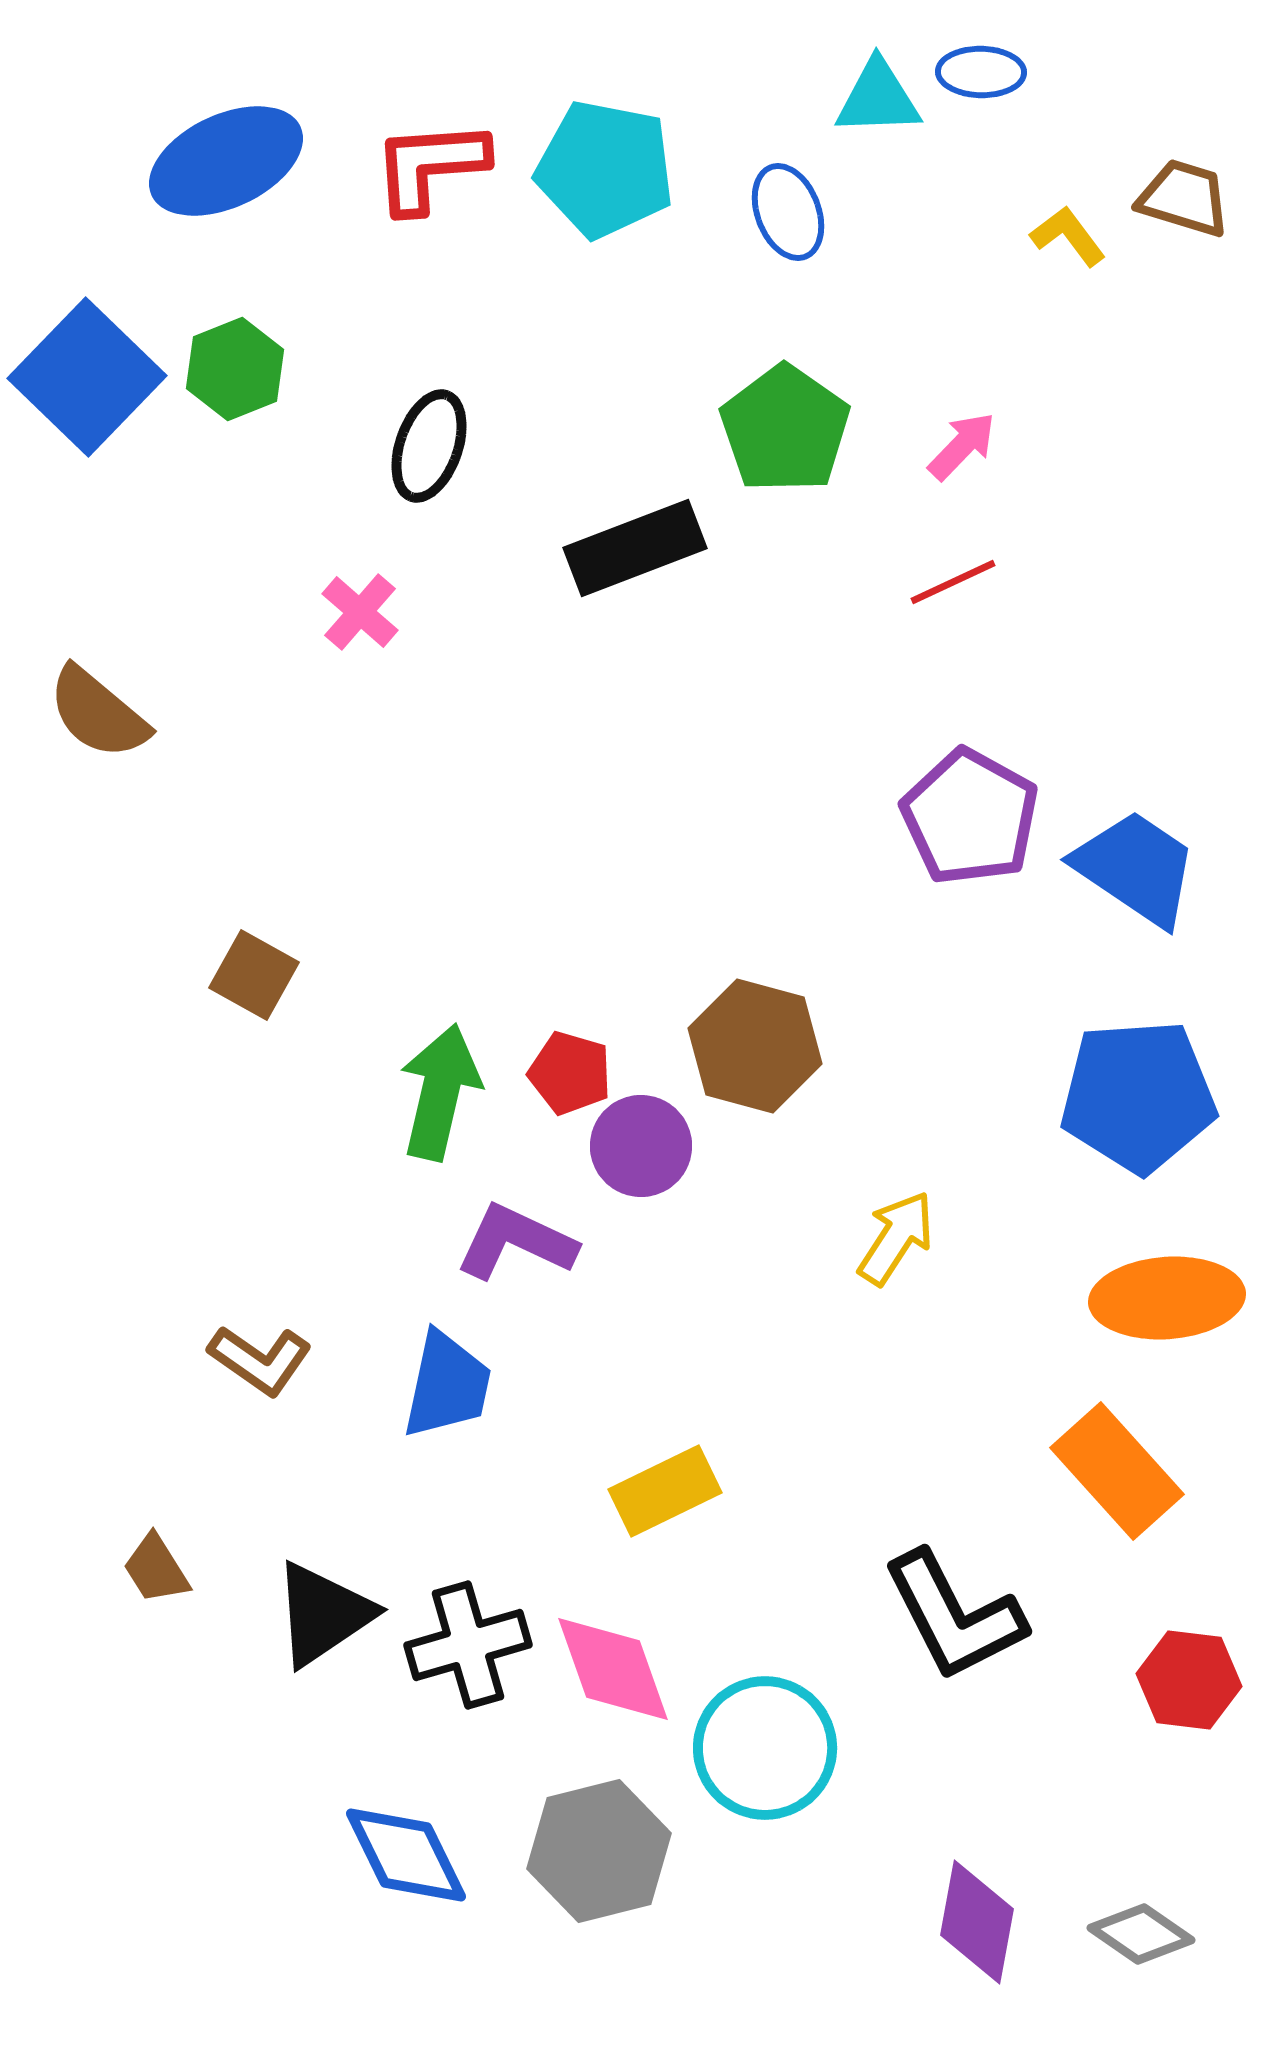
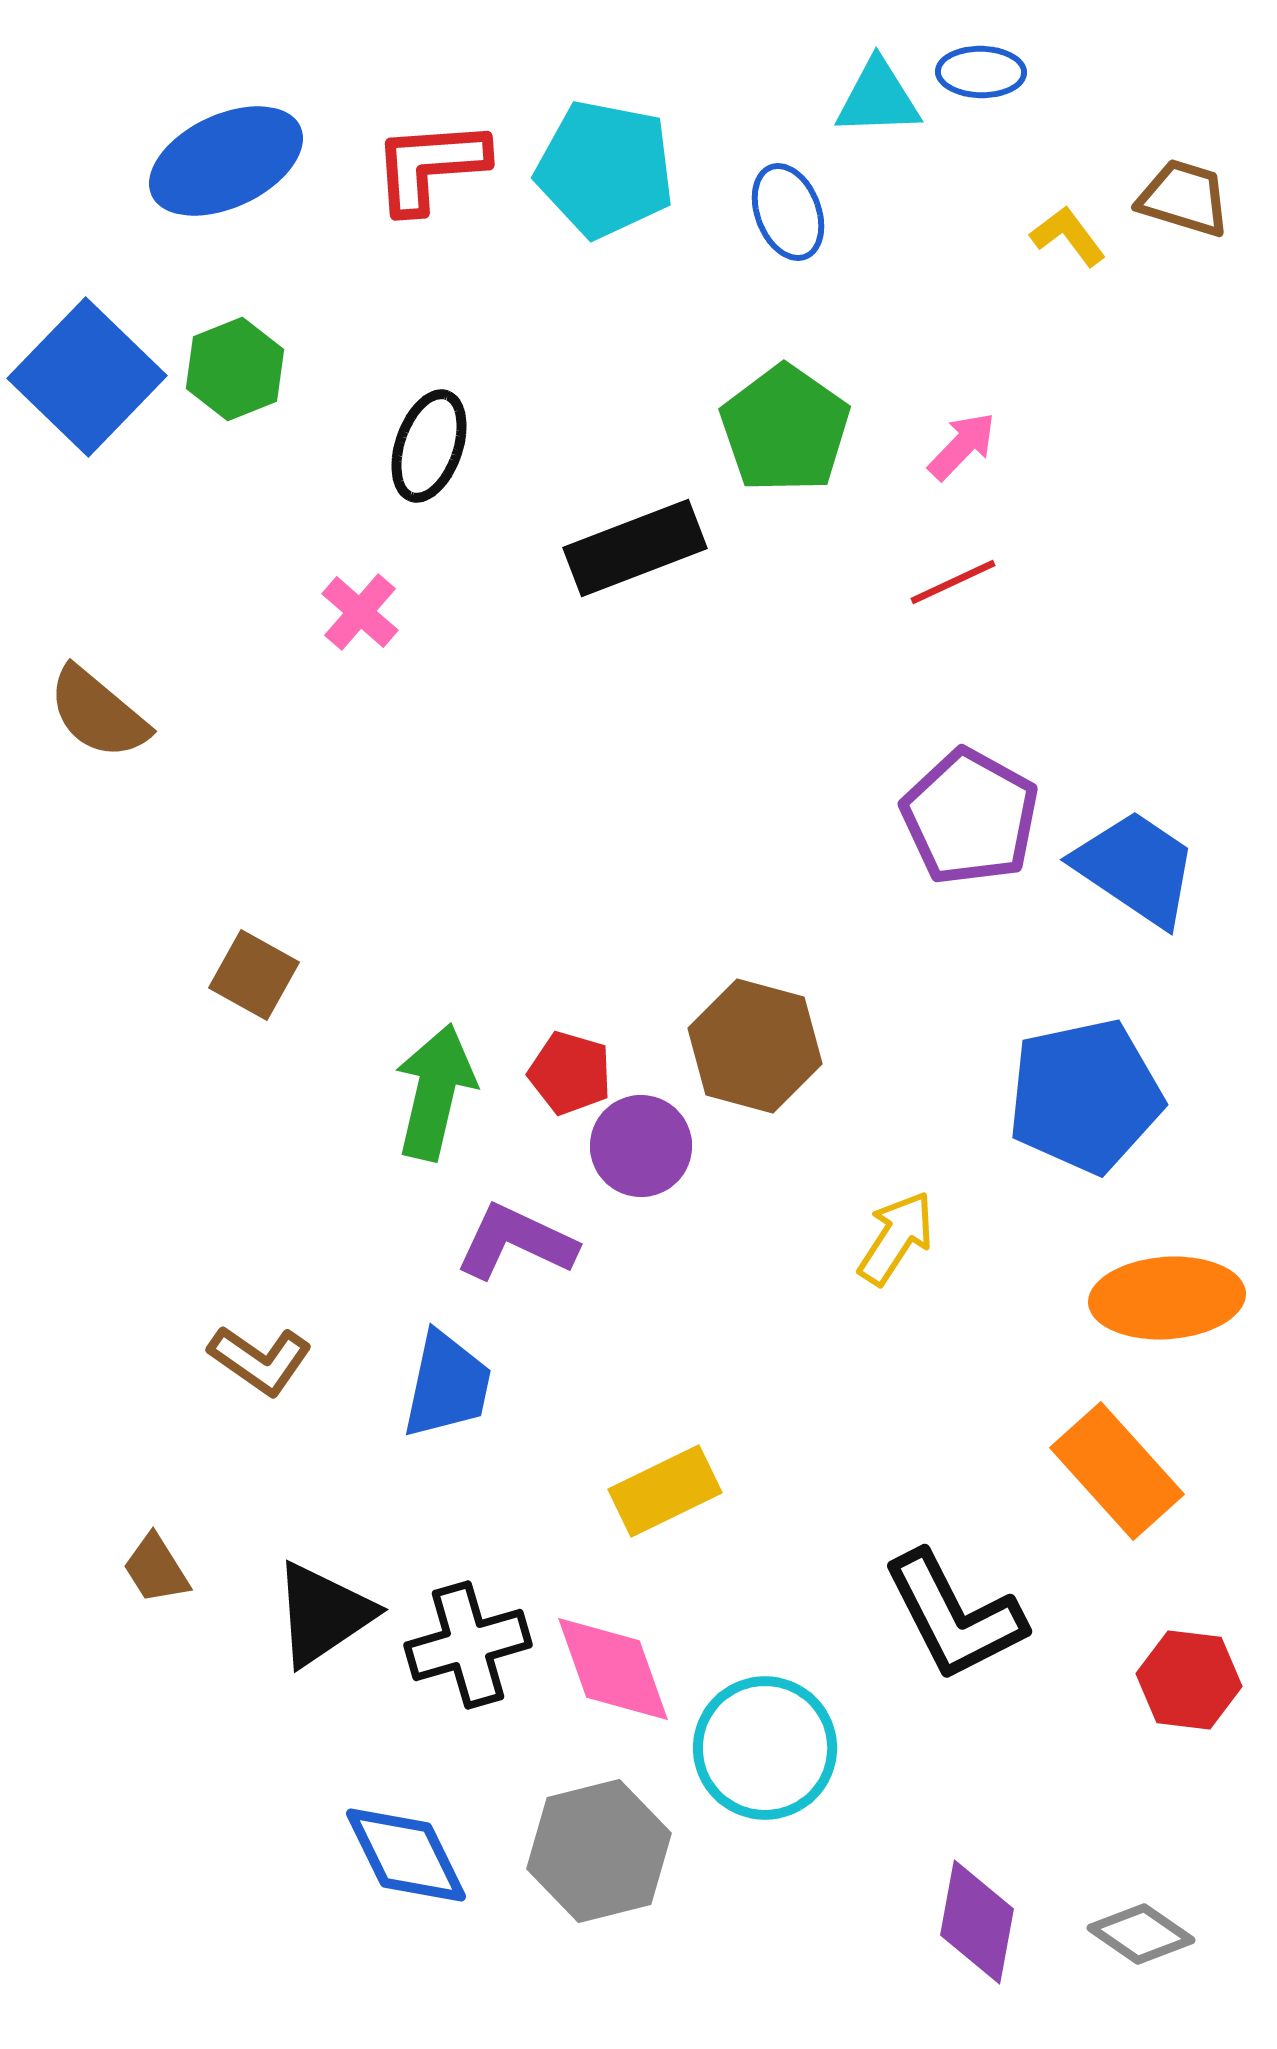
green arrow at (440, 1092): moved 5 px left
blue pentagon at (1138, 1096): moved 53 px left; rotated 8 degrees counterclockwise
